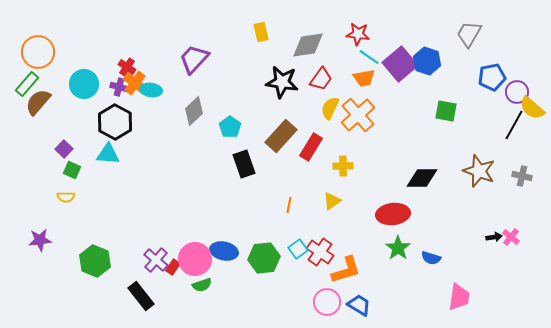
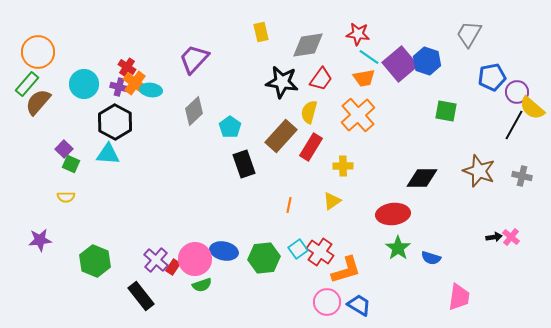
yellow semicircle at (330, 108): moved 21 px left, 4 px down; rotated 10 degrees counterclockwise
green square at (72, 170): moved 1 px left, 6 px up
